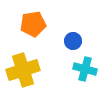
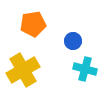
yellow cross: rotated 12 degrees counterclockwise
